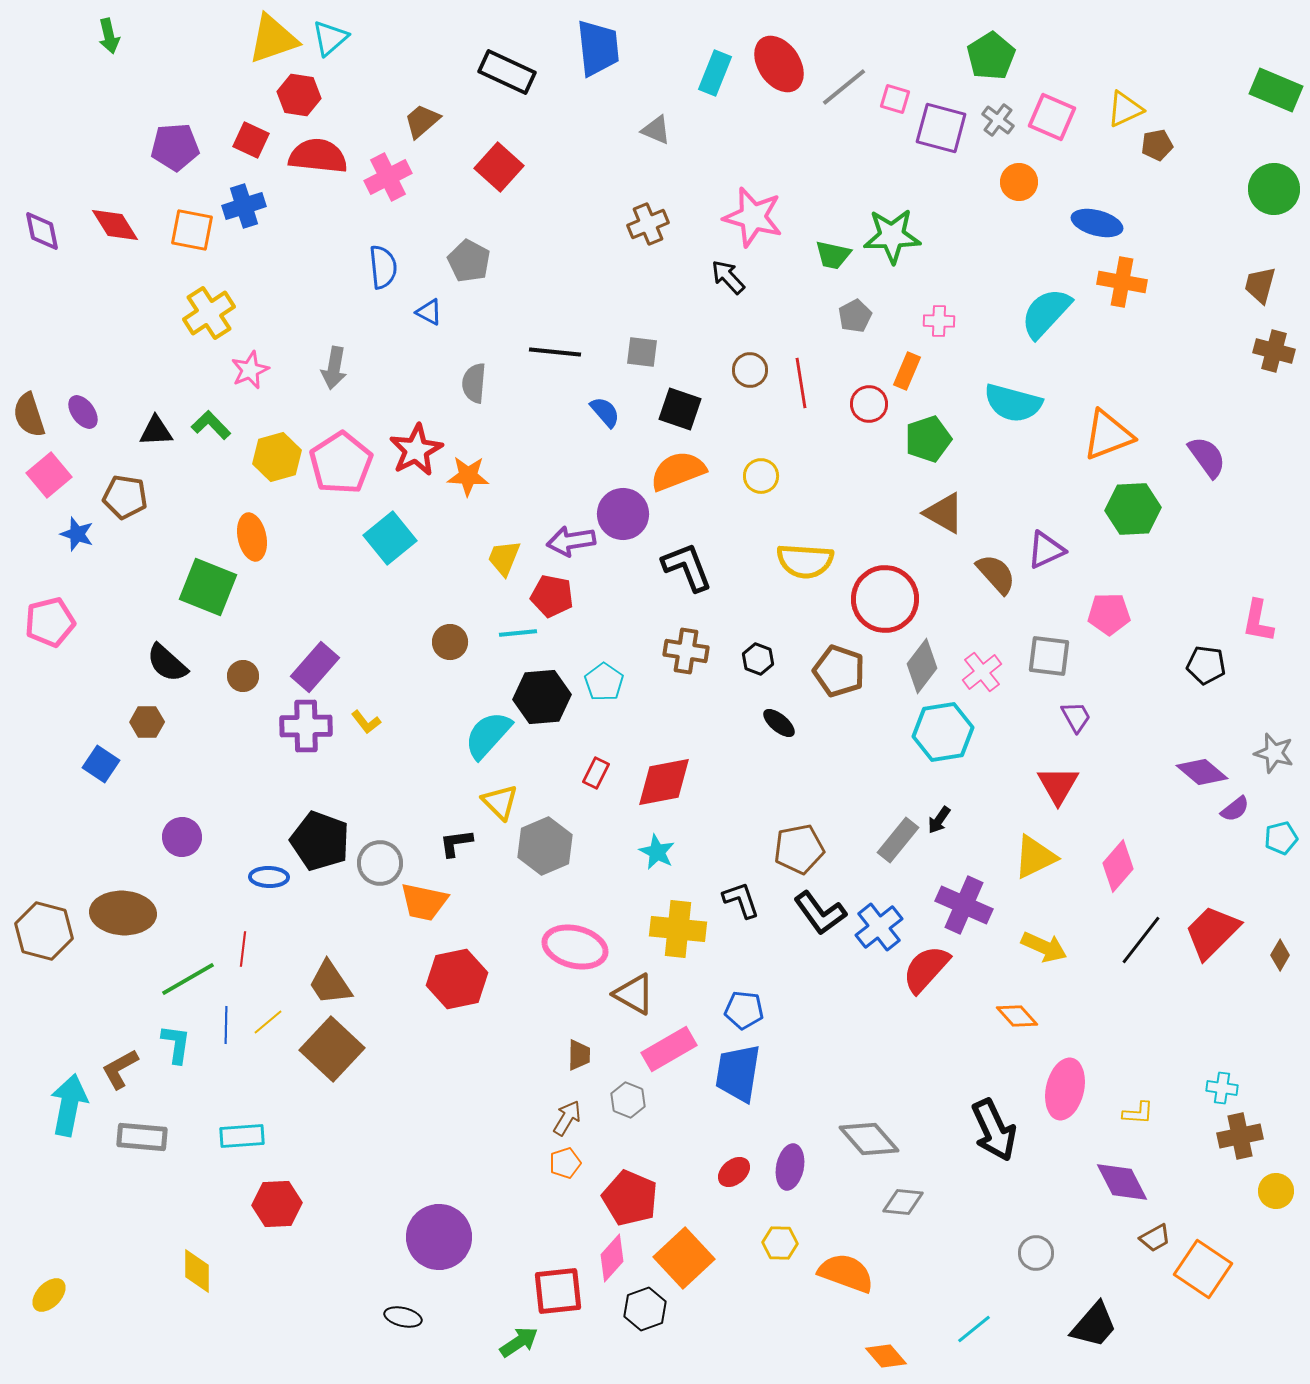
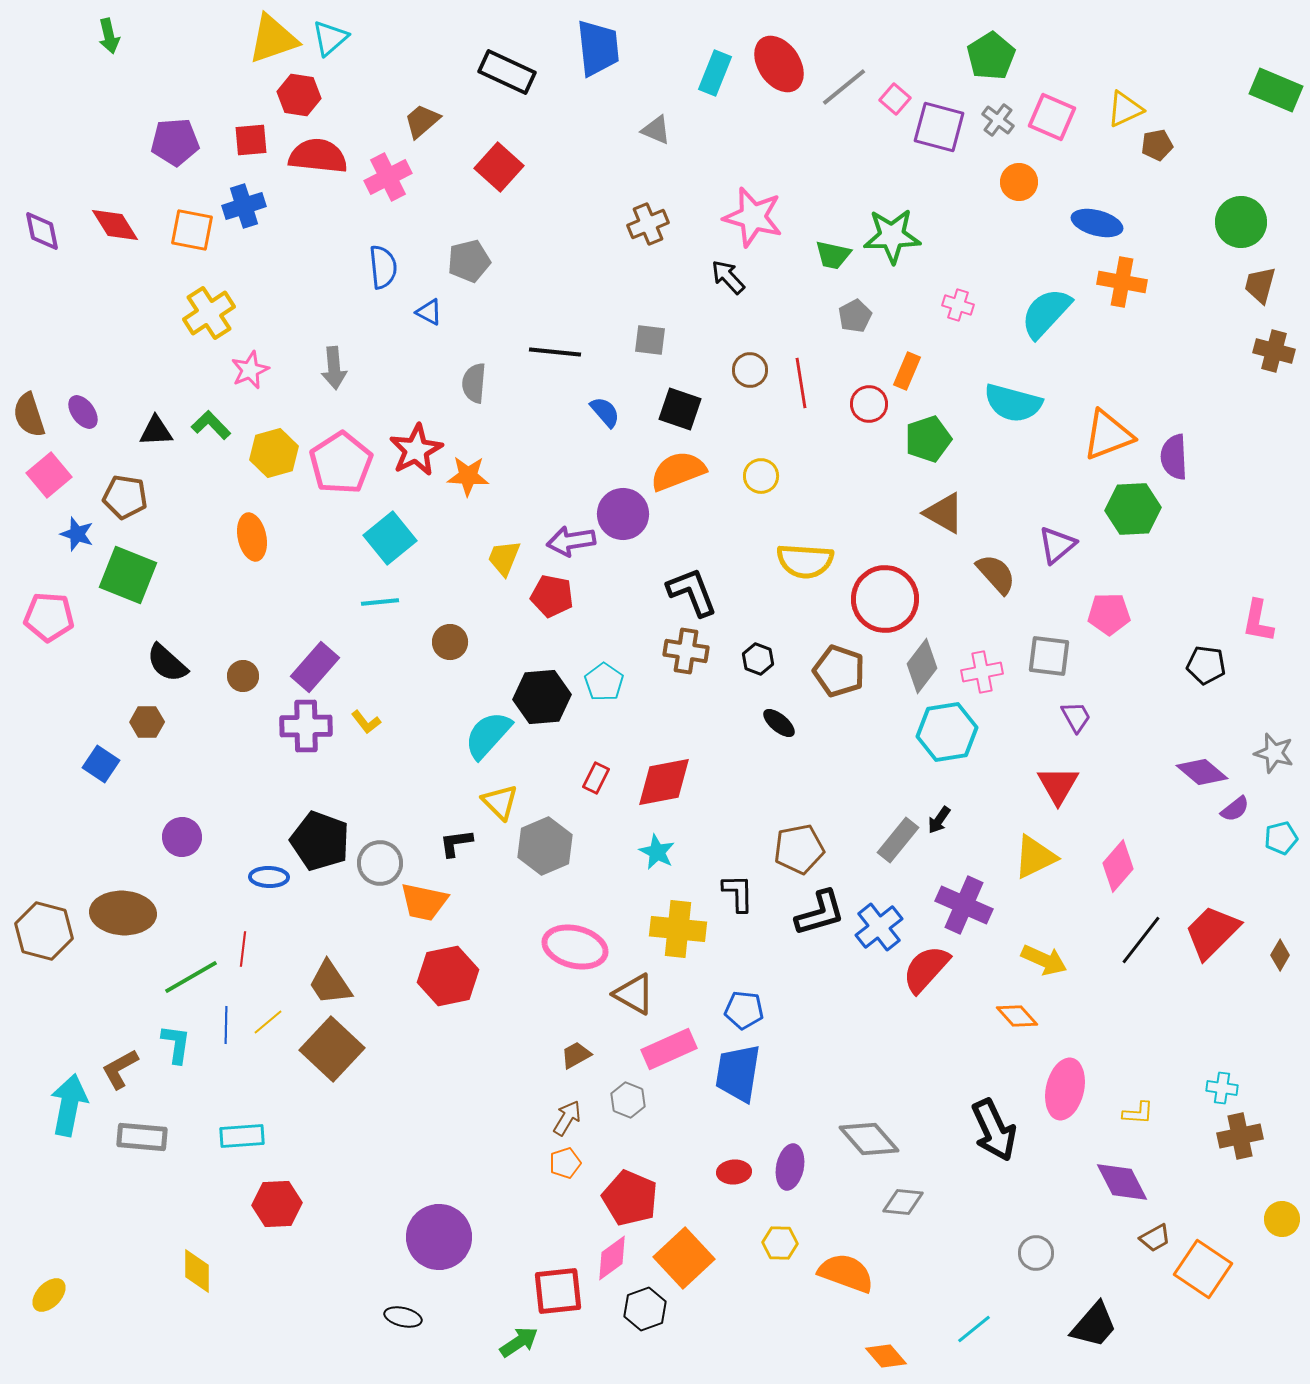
pink square at (895, 99): rotated 24 degrees clockwise
purple square at (941, 128): moved 2 px left, 1 px up
red square at (251, 140): rotated 30 degrees counterclockwise
purple pentagon at (175, 147): moved 5 px up
green circle at (1274, 189): moved 33 px left, 33 px down
gray pentagon at (469, 261): rotated 30 degrees clockwise
pink cross at (939, 321): moved 19 px right, 16 px up; rotated 16 degrees clockwise
gray square at (642, 352): moved 8 px right, 12 px up
gray arrow at (334, 368): rotated 15 degrees counterclockwise
yellow hexagon at (277, 457): moved 3 px left, 4 px up
purple semicircle at (1207, 457): moved 33 px left; rotated 147 degrees counterclockwise
purple triangle at (1046, 550): moved 11 px right, 5 px up; rotated 15 degrees counterclockwise
black L-shape at (687, 567): moved 5 px right, 25 px down
green square at (208, 587): moved 80 px left, 12 px up
pink pentagon at (50, 622): moved 1 px left, 5 px up; rotated 18 degrees clockwise
cyan line at (518, 633): moved 138 px left, 31 px up
pink cross at (982, 672): rotated 27 degrees clockwise
cyan hexagon at (943, 732): moved 4 px right
red rectangle at (596, 773): moved 5 px down
black L-shape at (741, 900): moved 3 px left, 7 px up; rotated 18 degrees clockwise
black L-shape at (820, 913): rotated 70 degrees counterclockwise
yellow arrow at (1044, 947): moved 13 px down
green line at (188, 979): moved 3 px right, 2 px up
red hexagon at (457, 979): moved 9 px left, 3 px up
pink rectangle at (669, 1049): rotated 6 degrees clockwise
brown trapezoid at (579, 1055): moved 3 px left; rotated 120 degrees counterclockwise
red ellipse at (734, 1172): rotated 36 degrees clockwise
yellow circle at (1276, 1191): moved 6 px right, 28 px down
pink diamond at (612, 1258): rotated 12 degrees clockwise
